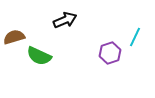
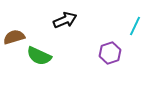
cyan line: moved 11 px up
